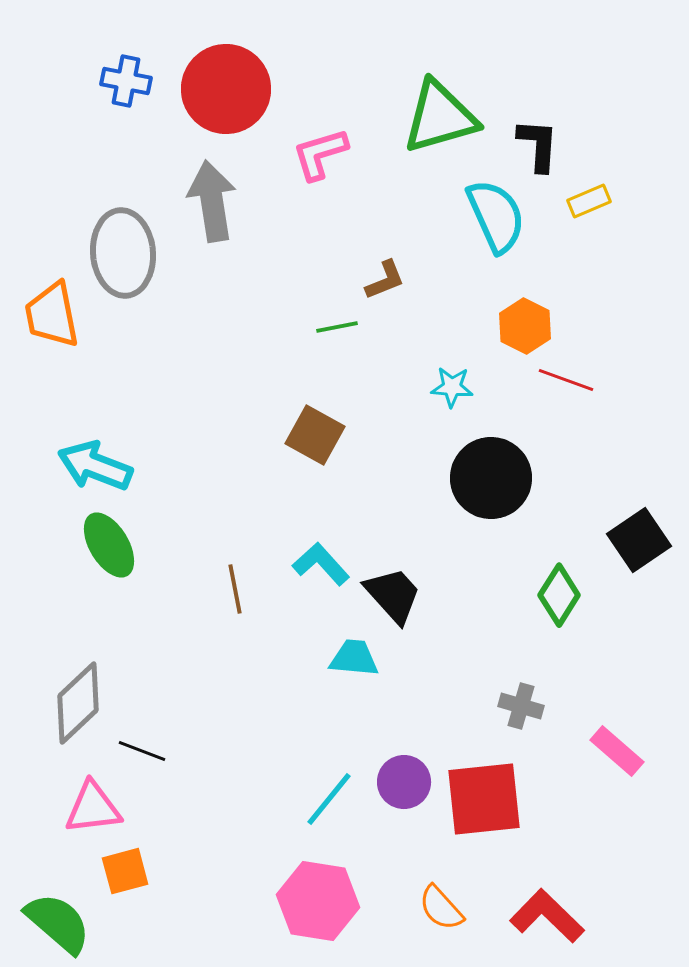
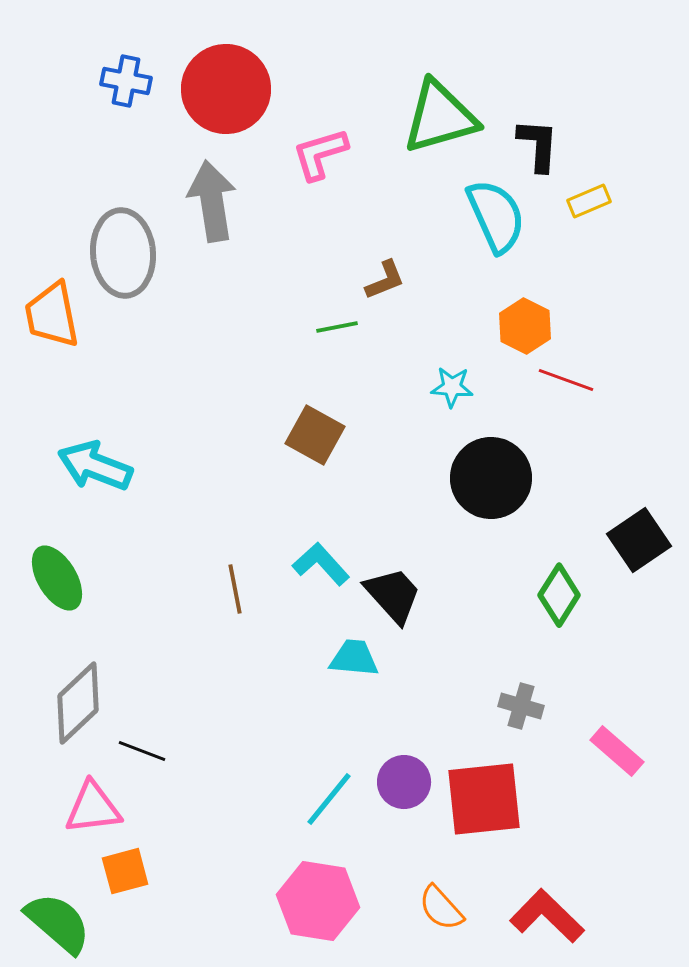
green ellipse: moved 52 px left, 33 px down
